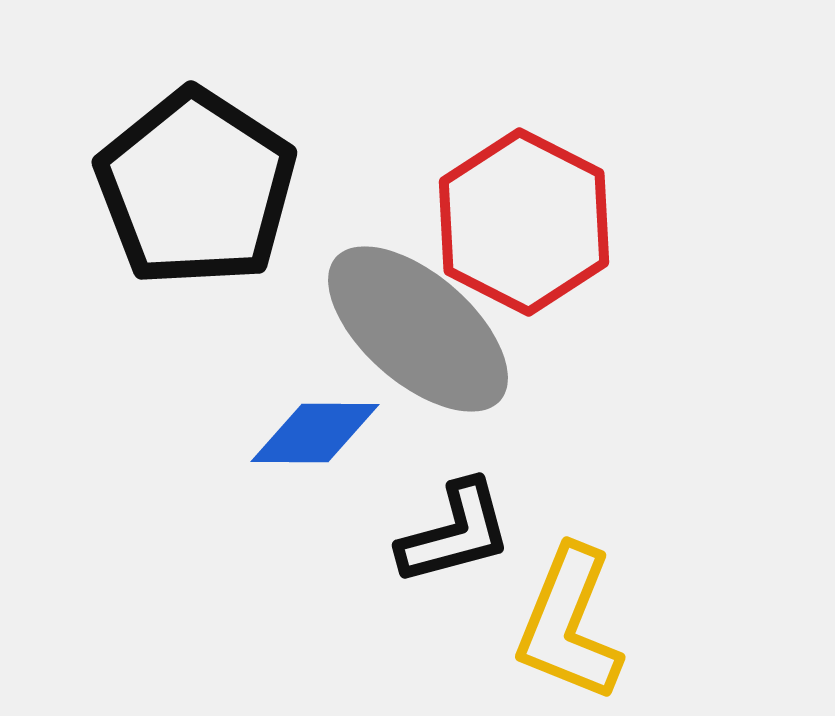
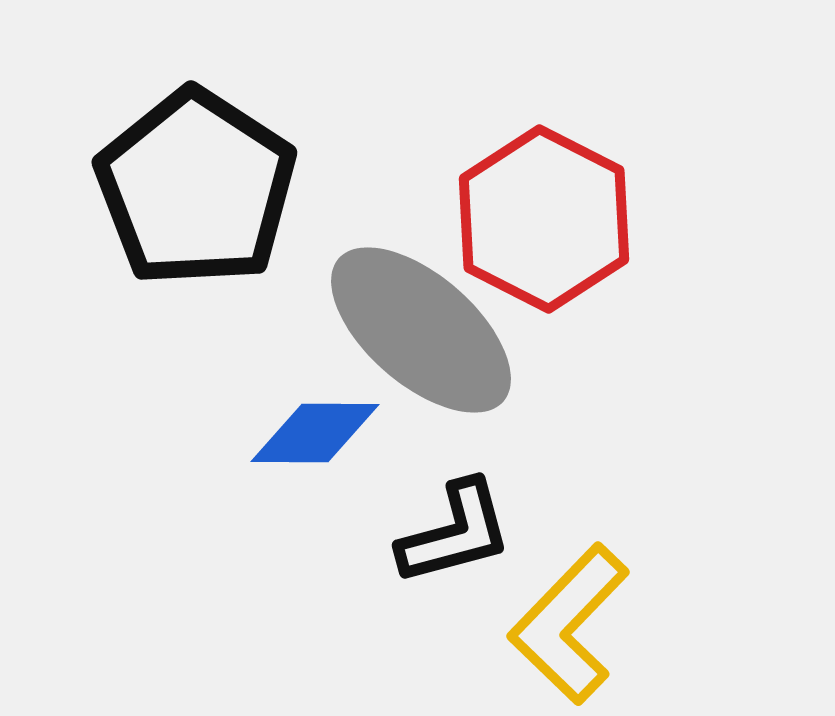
red hexagon: moved 20 px right, 3 px up
gray ellipse: moved 3 px right, 1 px down
yellow L-shape: rotated 22 degrees clockwise
